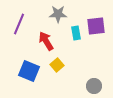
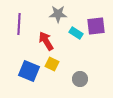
purple line: rotated 20 degrees counterclockwise
cyan rectangle: rotated 48 degrees counterclockwise
yellow square: moved 5 px left, 1 px up; rotated 24 degrees counterclockwise
gray circle: moved 14 px left, 7 px up
